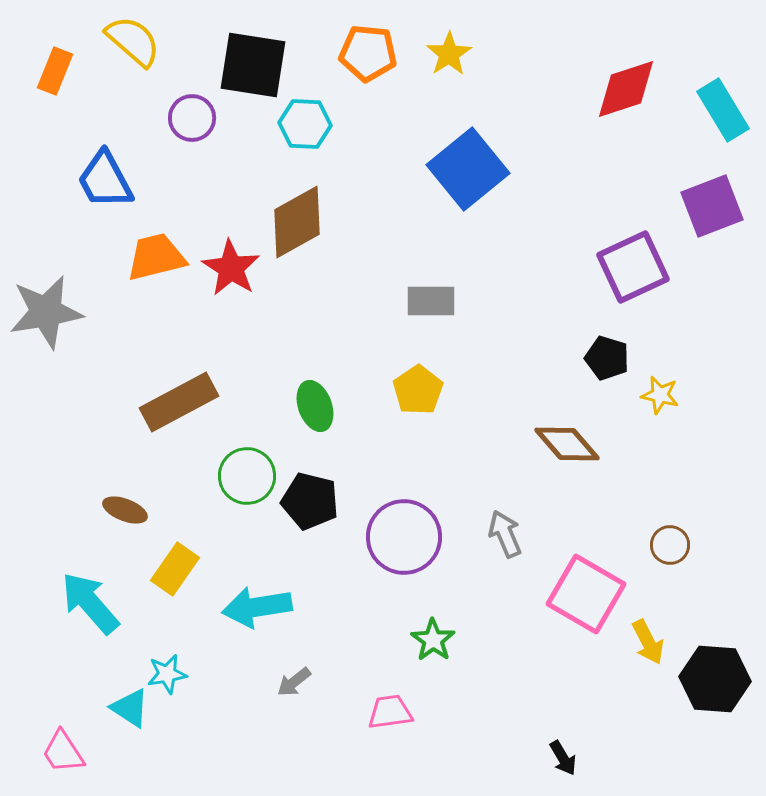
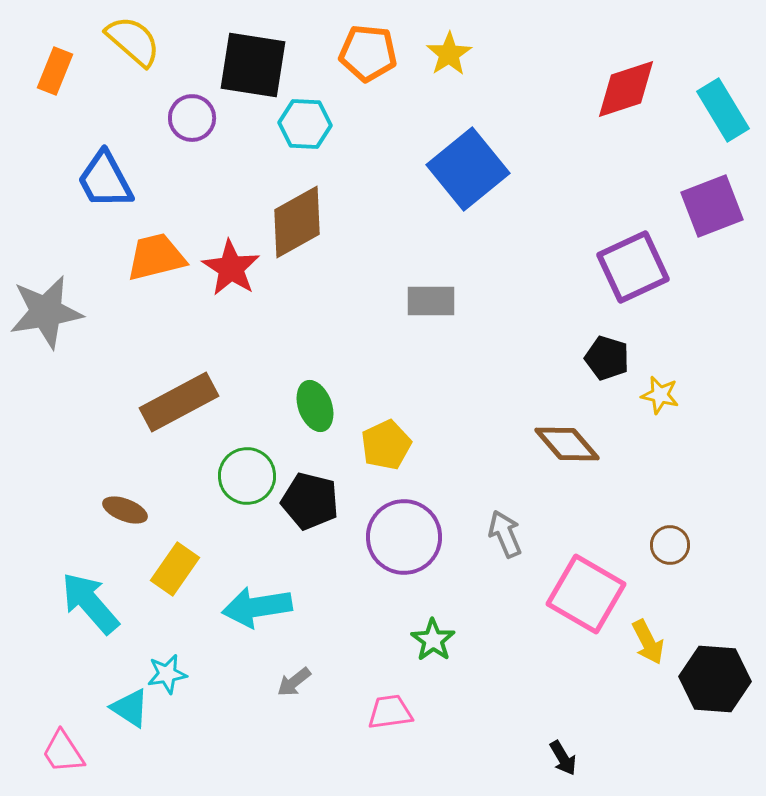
yellow pentagon at (418, 390): moved 32 px left, 55 px down; rotated 9 degrees clockwise
